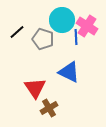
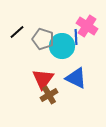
cyan circle: moved 26 px down
blue triangle: moved 7 px right, 6 px down
red triangle: moved 8 px right, 9 px up; rotated 10 degrees clockwise
brown cross: moved 13 px up
